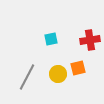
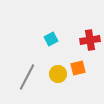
cyan square: rotated 16 degrees counterclockwise
